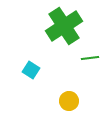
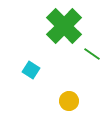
green cross: rotated 12 degrees counterclockwise
green line: moved 2 px right, 4 px up; rotated 42 degrees clockwise
